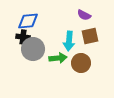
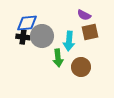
blue diamond: moved 1 px left, 2 px down
brown square: moved 4 px up
gray circle: moved 9 px right, 13 px up
green arrow: rotated 90 degrees clockwise
brown circle: moved 4 px down
